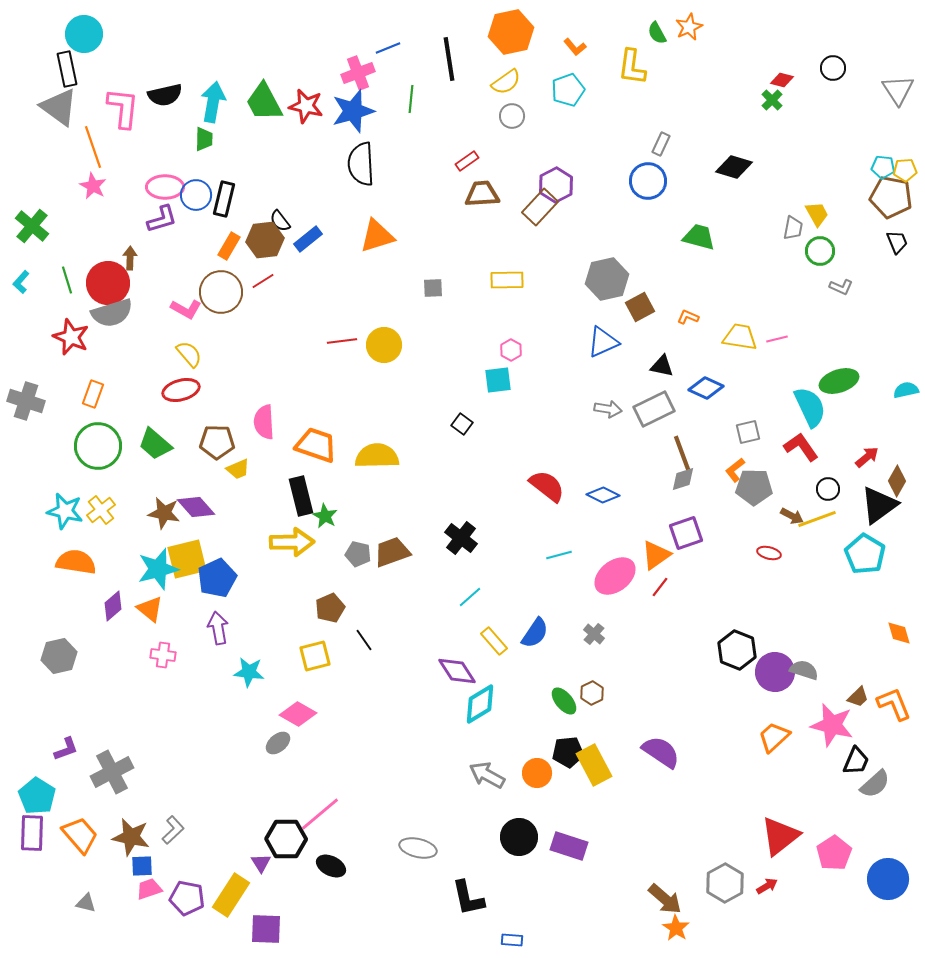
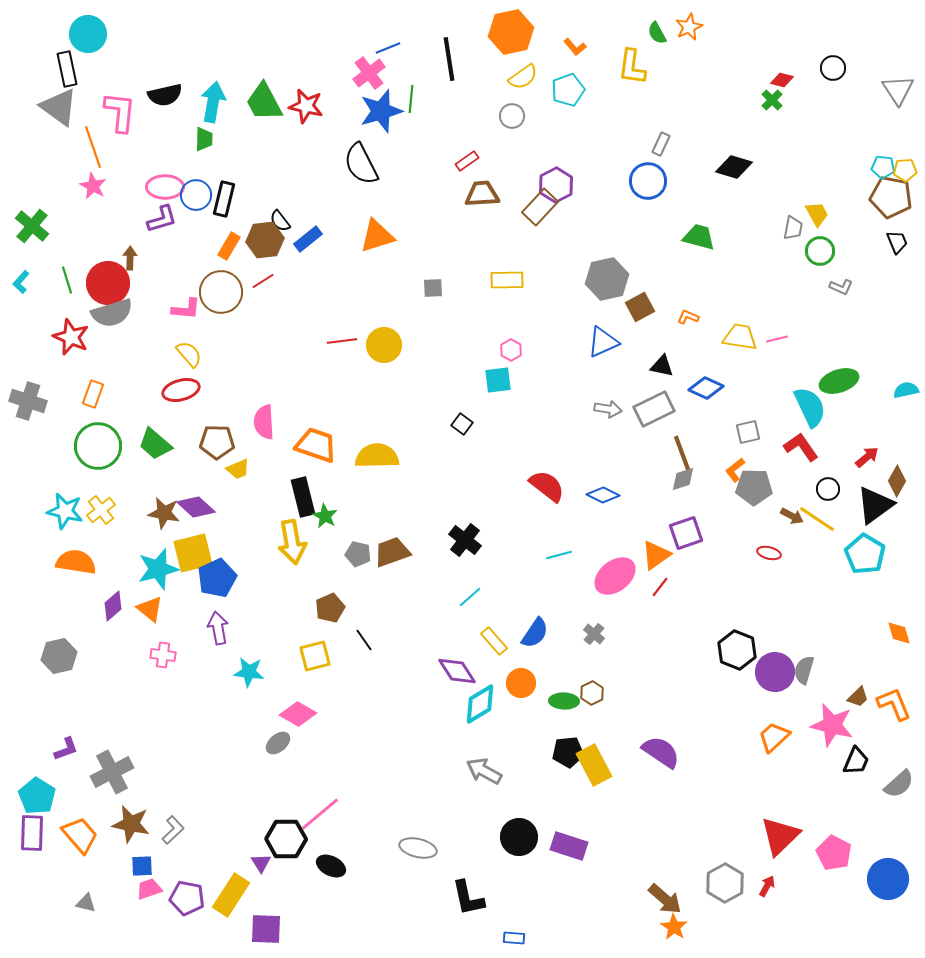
cyan circle at (84, 34): moved 4 px right
pink cross at (358, 73): moved 11 px right; rotated 16 degrees counterclockwise
yellow semicircle at (506, 82): moved 17 px right, 5 px up
pink L-shape at (123, 108): moved 3 px left, 4 px down
blue star at (353, 111): moved 28 px right
black semicircle at (361, 164): rotated 24 degrees counterclockwise
pink L-shape at (186, 309): rotated 24 degrees counterclockwise
gray cross at (26, 401): moved 2 px right
black rectangle at (301, 496): moved 2 px right, 1 px down
black triangle at (879, 505): moved 4 px left
purple diamond at (196, 507): rotated 6 degrees counterclockwise
yellow line at (817, 519): rotated 54 degrees clockwise
black cross at (461, 538): moved 4 px right, 2 px down
yellow arrow at (292, 542): rotated 81 degrees clockwise
yellow square at (187, 559): moved 6 px right, 6 px up
gray semicircle at (804, 670): rotated 92 degrees counterclockwise
green ellipse at (564, 701): rotated 48 degrees counterclockwise
orange circle at (537, 773): moved 16 px left, 90 px up
gray arrow at (487, 775): moved 3 px left, 4 px up
gray semicircle at (875, 784): moved 24 px right
red triangle at (780, 836): rotated 6 degrees counterclockwise
brown star at (131, 837): moved 13 px up
pink pentagon at (834, 853): rotated 12 degrees counterclockwise
red arrow at (767, 886): rotated 30 degrees counterclockwise
orange star at (676, 928): moved 2 px left, 1 px up
blue rectangle at (512, 940): moved 2 px right, 2 px up
